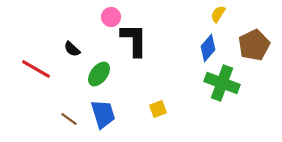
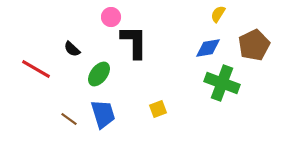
black L-shape: moved 2 px down
blue diamond: rotated 40 degrees clockwise
